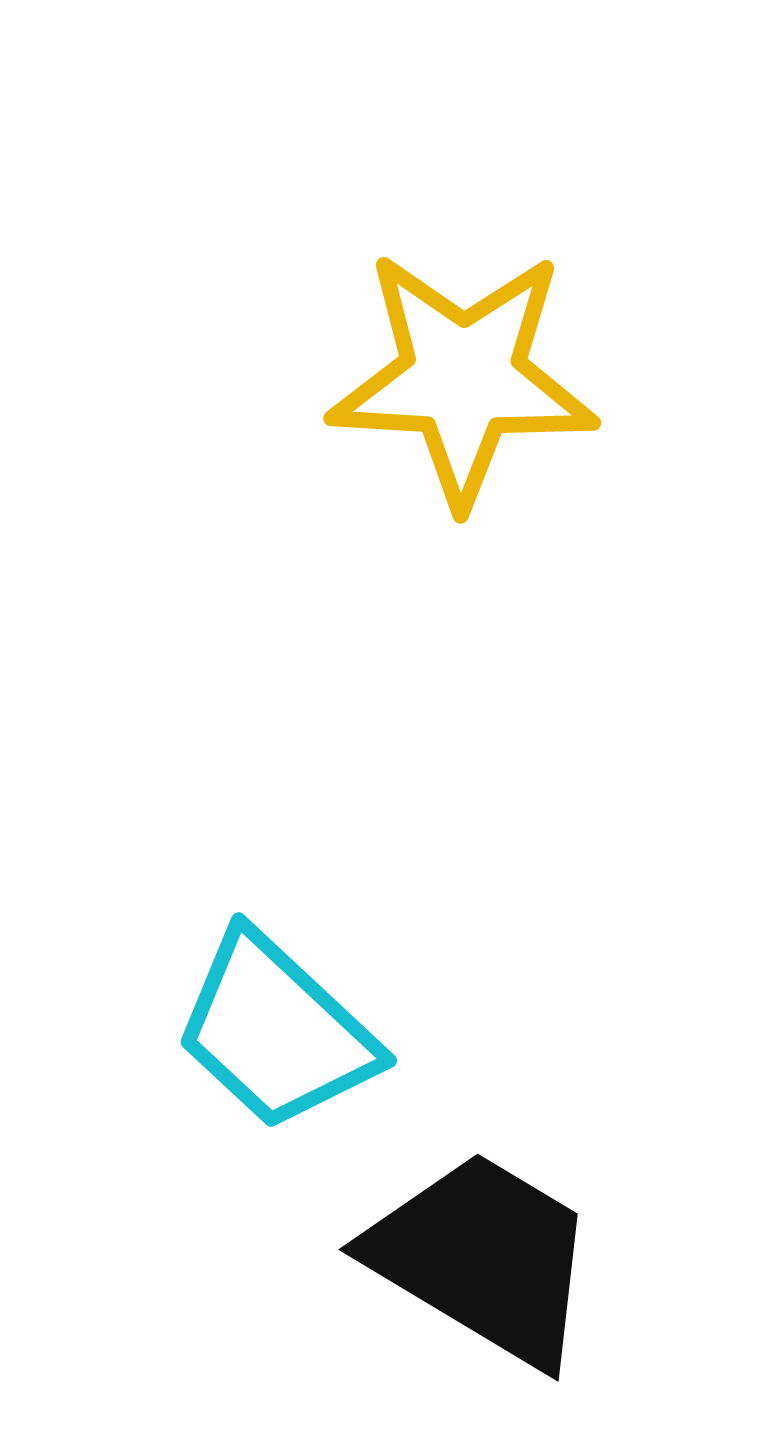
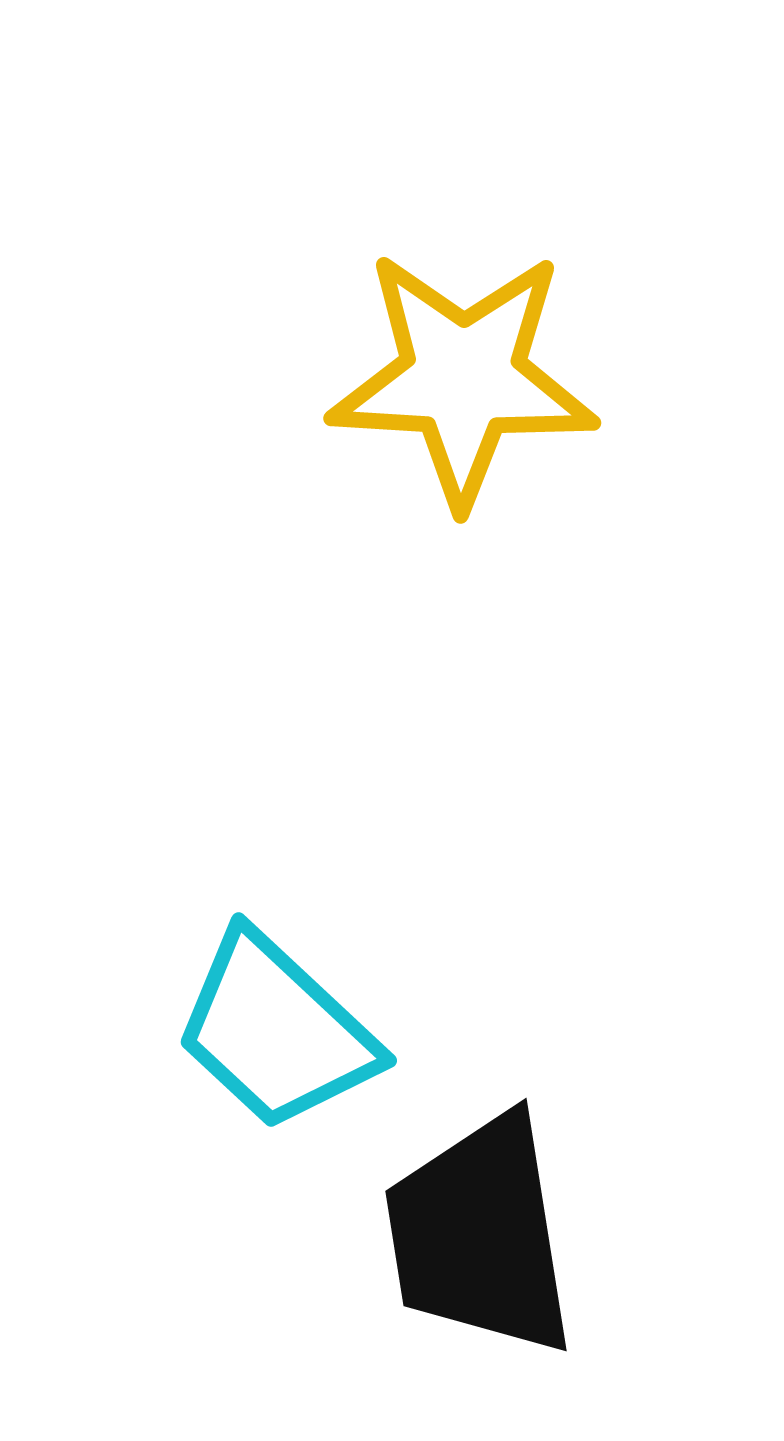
black trapezoid: moved 3 px left, 23 px up; rotated 130 degrees counterclockwise
